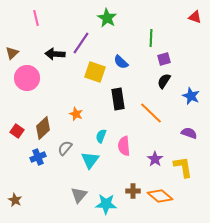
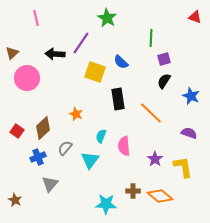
gray triangle: moved 29 px left, 11 px up
